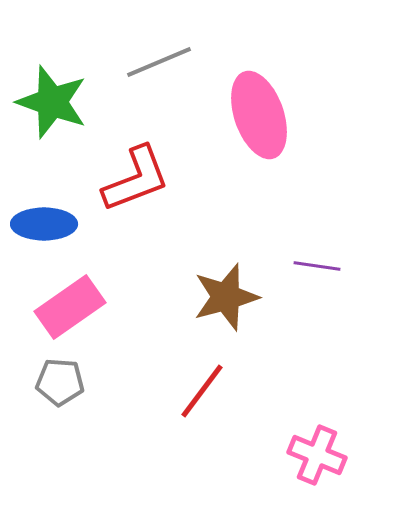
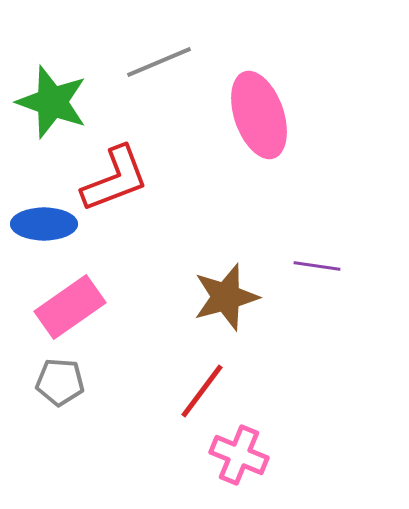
red L-shape: moved 21 px left
pink cross: moved 78 px left
